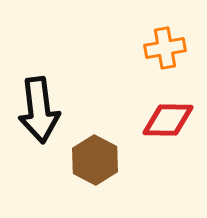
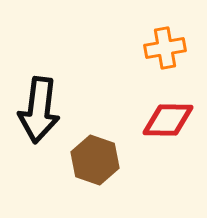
black arrow: rotated 14 degrees clockwise
brown hexagon: rotated 9 degrees counterclockwise
